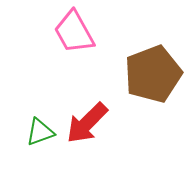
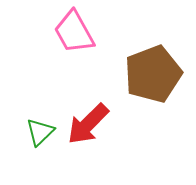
red arrow: moved 1 px right, 1 px down
green triangle: rotated 24 degrees counterclockwise
